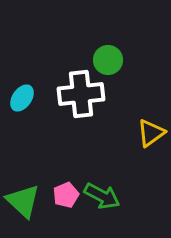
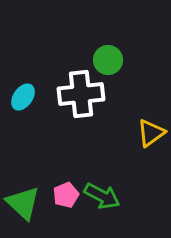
cyan ellipse: moved 1 px right, 1 px up
green triangle: moved 2 px down
